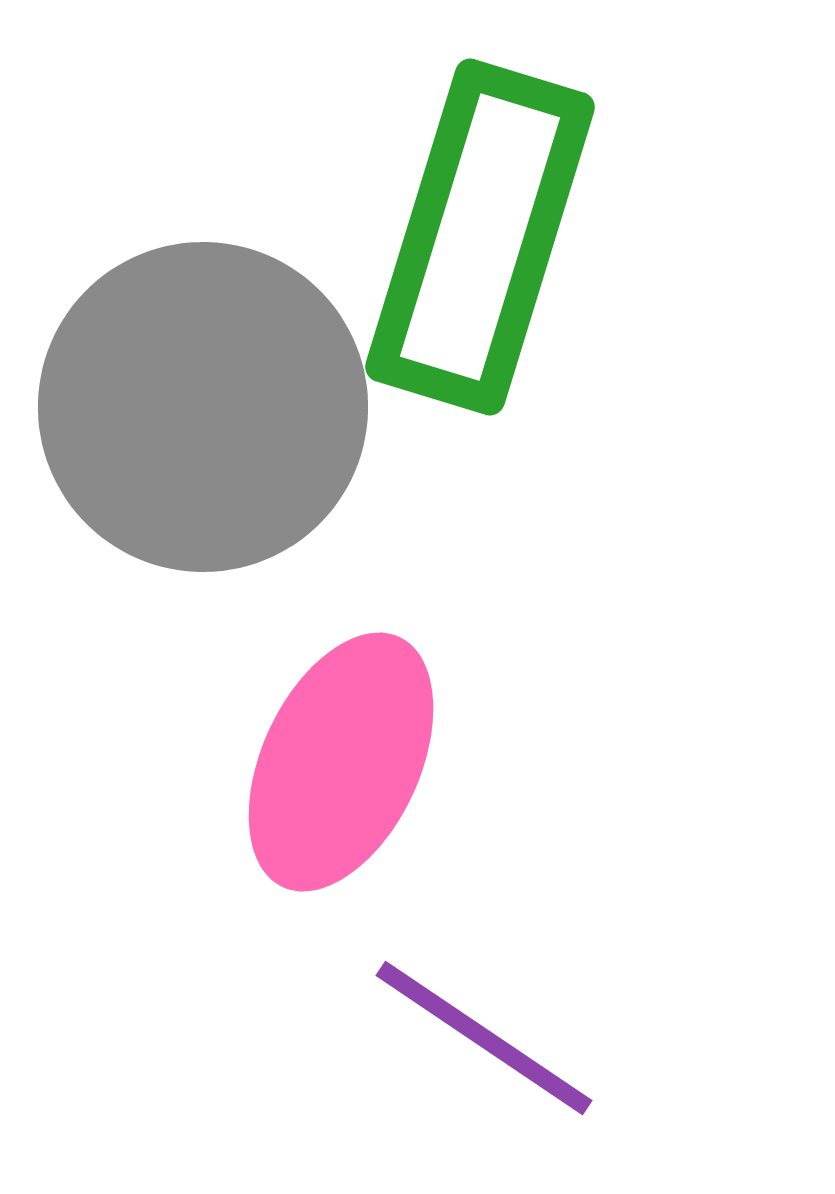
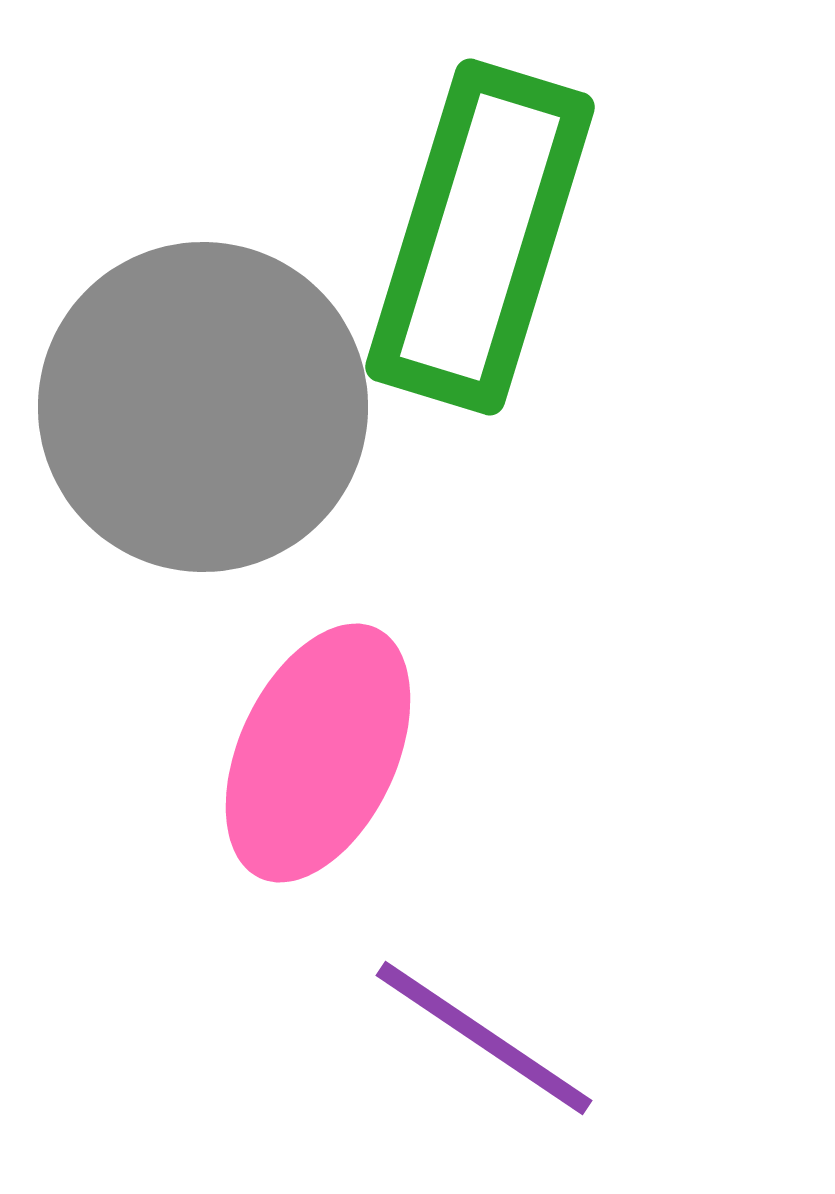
pink ellipse: moved 23 px left, 9 px up
